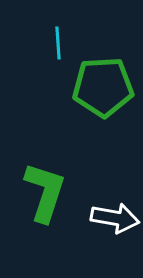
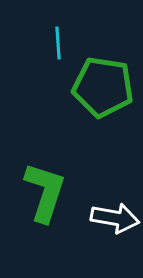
green pentagon: rotated 12 degrees clockwise
